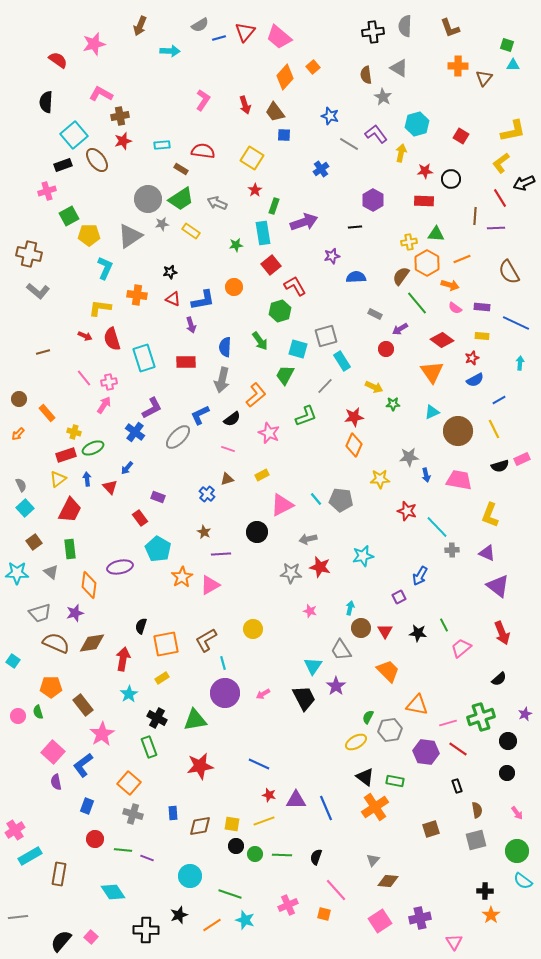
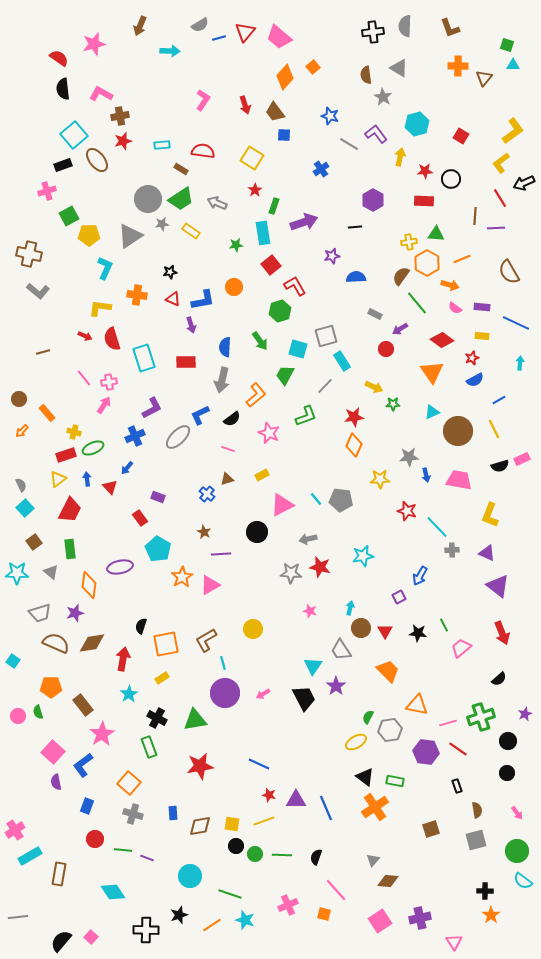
red semicircle at (58, 60): moved 1 px right, 2 px up
black semicircle at (46, 102): moved 17 px right, 13 px up; rotated 10 degrees counterclockwise
yellow L-shape at (513, 131): rotated 24 degrees counterclockwise
yellow arrow at (401, 153): moved 1 px left, 4 px down
blue cross at (135, 432): moved 4 px down; rotated 30 degrees clockwise
orange arrow at (18, 434): moved 4 px right, 3 px up
